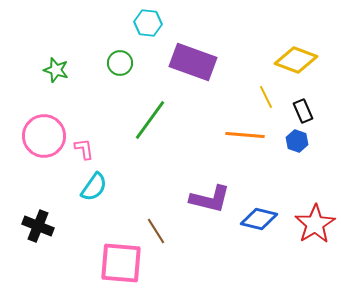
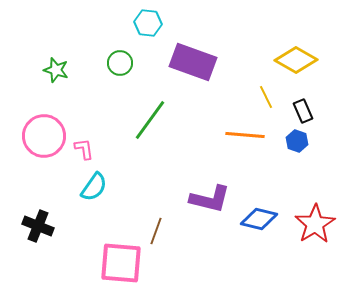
yellow diamond: rotated 9 degrees clockwise
brown line: rotated 52 degrees clockwise
